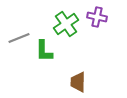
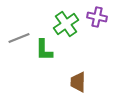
green L-shape: moved 1 px up
